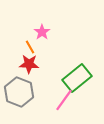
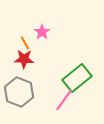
orange line: moved 5 px left, 4 px up
red star: moved 5 px left, 5 px up
